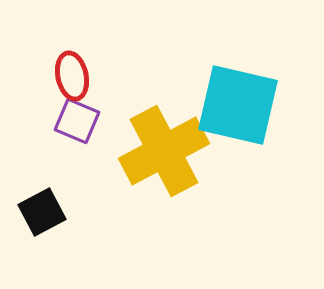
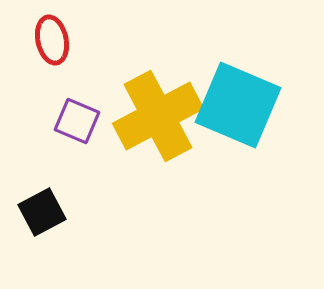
red ellipse: moved 20 px left, 36 px up
cyan square: rotated 10 degrees clockwise
yellow cross: moved 6 px left, 35 px up
